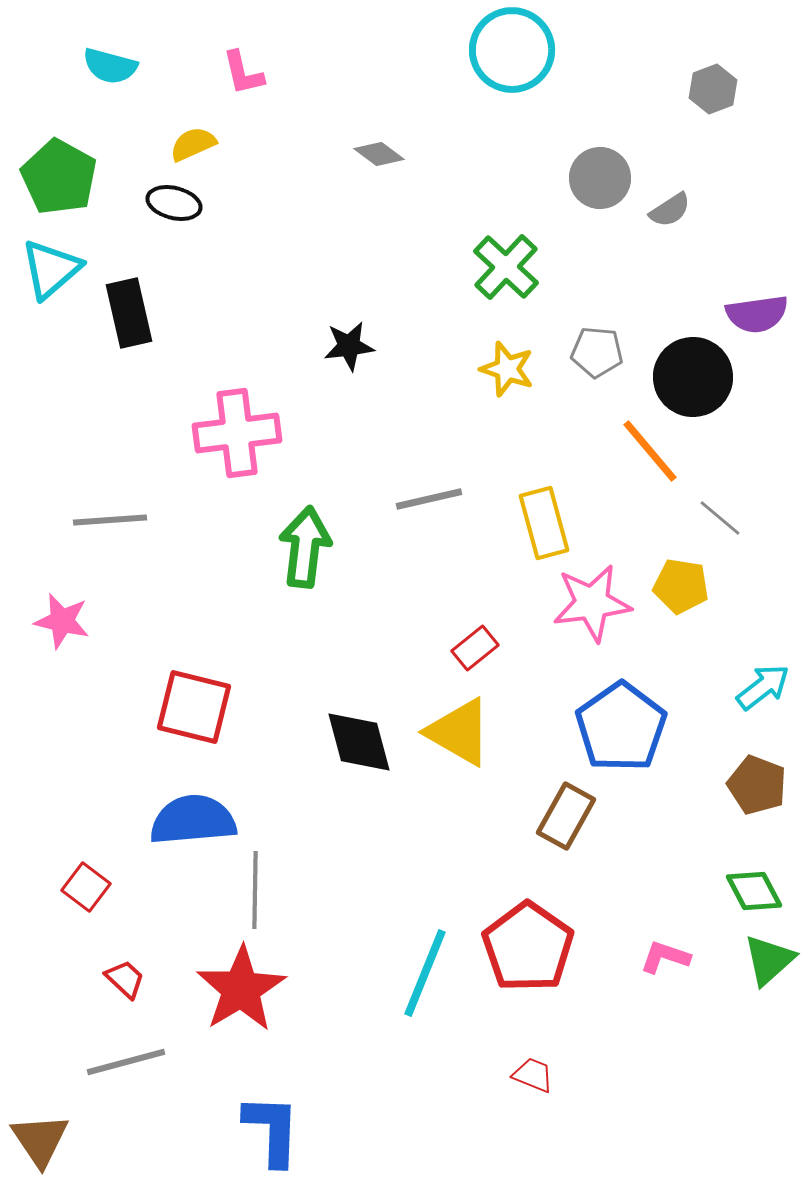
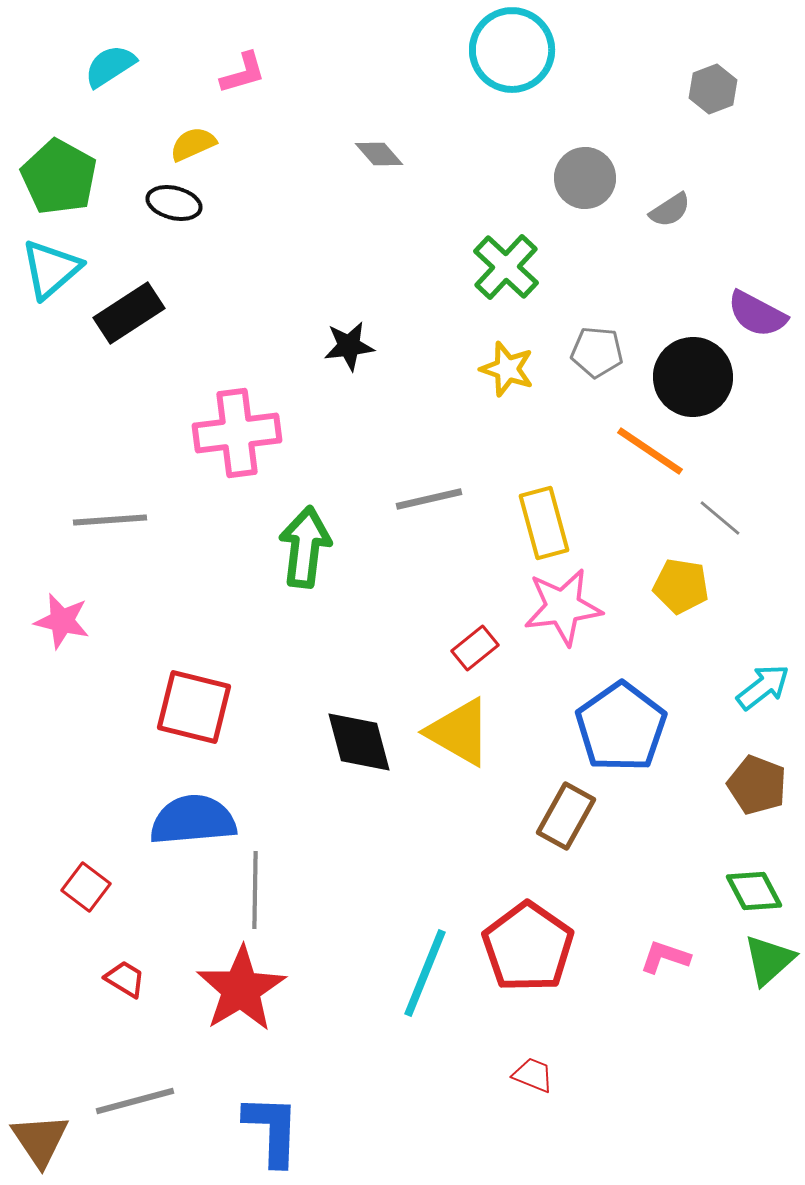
cyan semicircle at (110, 66): rotated 132 degrees clockwise
pink L-shape at (243, 73): rotated 93 degrees counterclockwise
gray diamond at (379, 154): rotated 12 degrees clockwise
gray circle at (600, 178): moved 15 px left
black rectangle at (129, 313): rotated 70 degrees clockwise
purple semicircle at (757, 314): rotated 36 degrees clockwise
orange line at (650, 451): rotated 16 degrees counterclockwise
pink star at (592, 603): moved 29 px left, 4 px down
red trapezoid at (125, 979): rotated 12 degrees counterclockwise
gray line at (126, 1062): moved 9 px right, 39 px down
